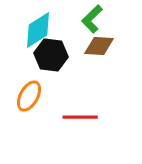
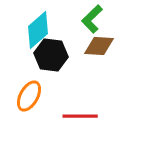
cyan diamond: rotated 9 degrees counterclockwise
red line: moved 1 px up
